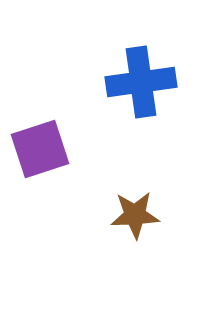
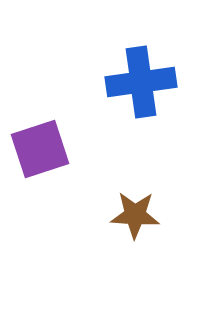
brown star: rotated 6 degrees clockwise
